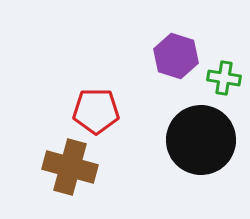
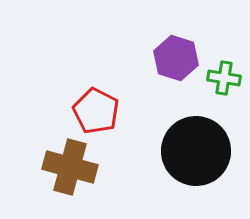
purple hexagon: moved 2 px down
red pentagon: rotated 27 degrees clockwise
black circle: moved 5 px left, 11 px down
